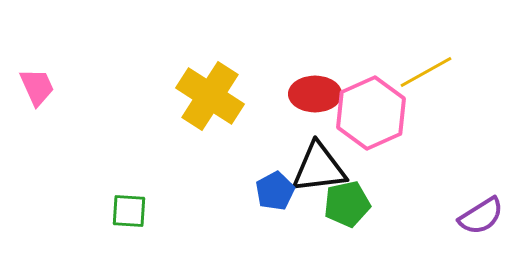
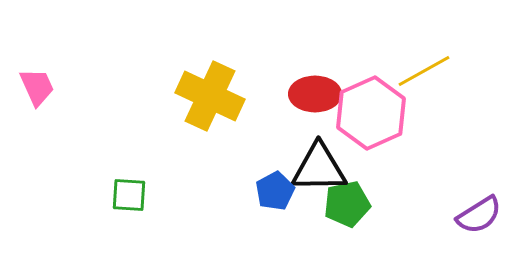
yellow line: moved 2 px left, 1 px up
yellow cross: rotated 8 degrees counterclockwise
black triangle: rotated 6 degrees clockwise
green square: moved 16 px up
purple semicircle: moved 2 px left, 1 px up
